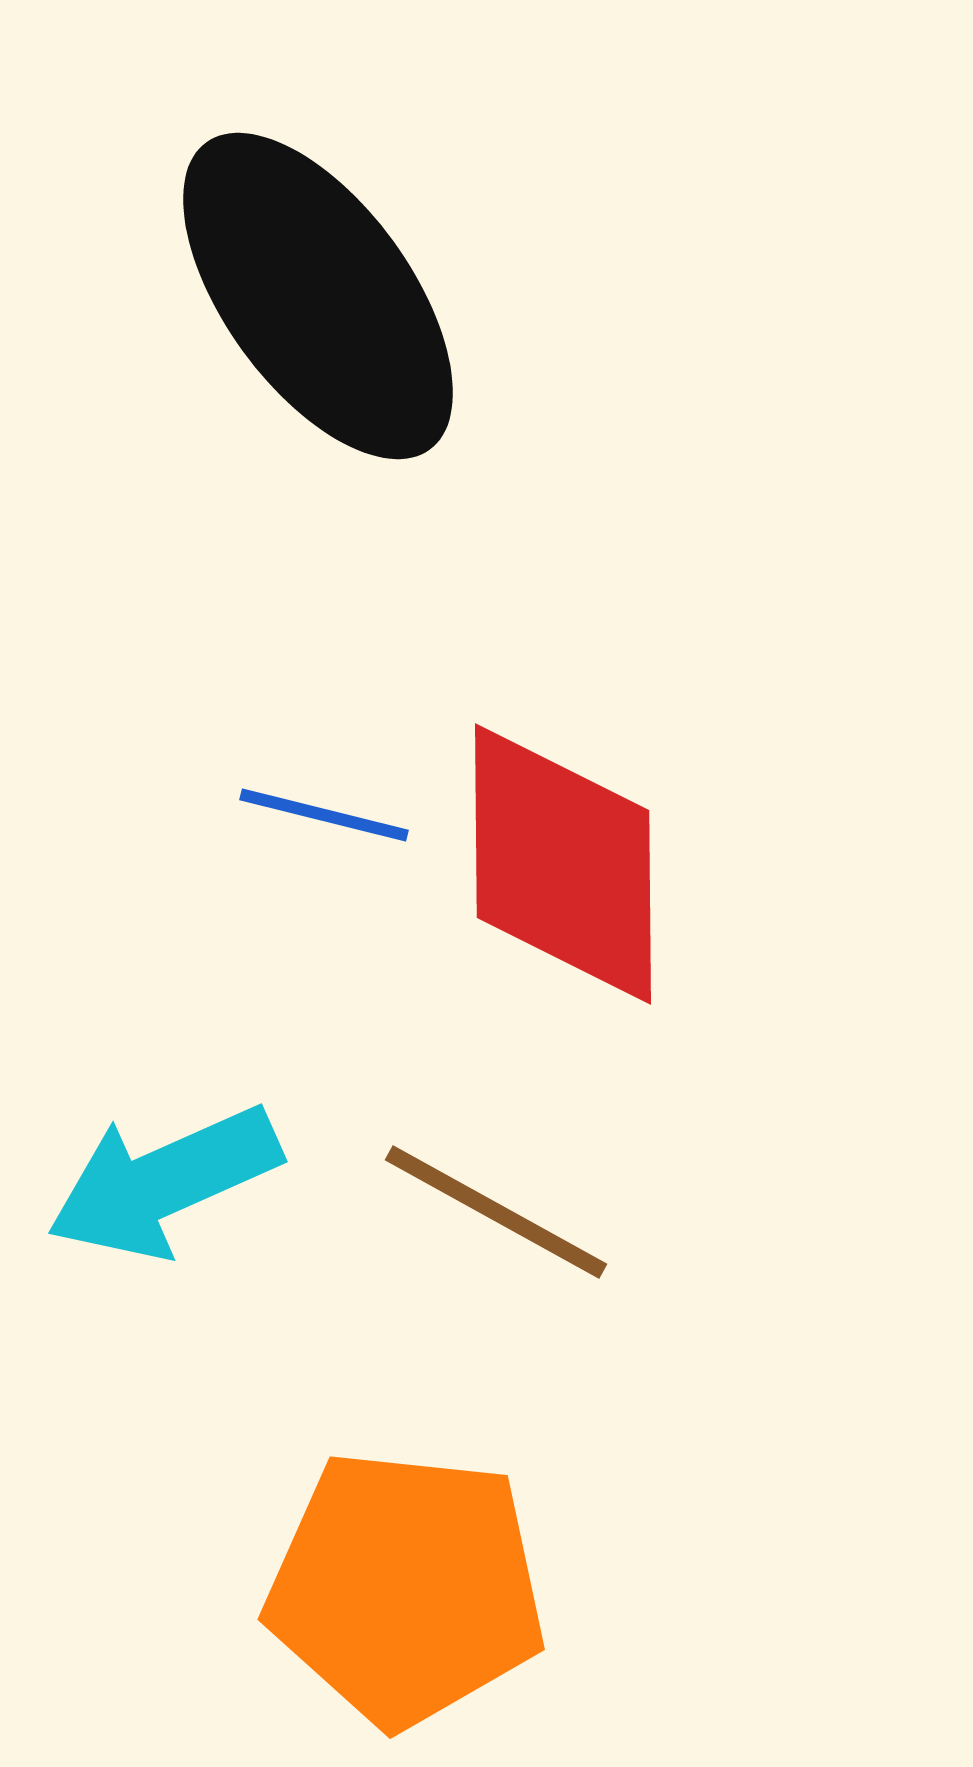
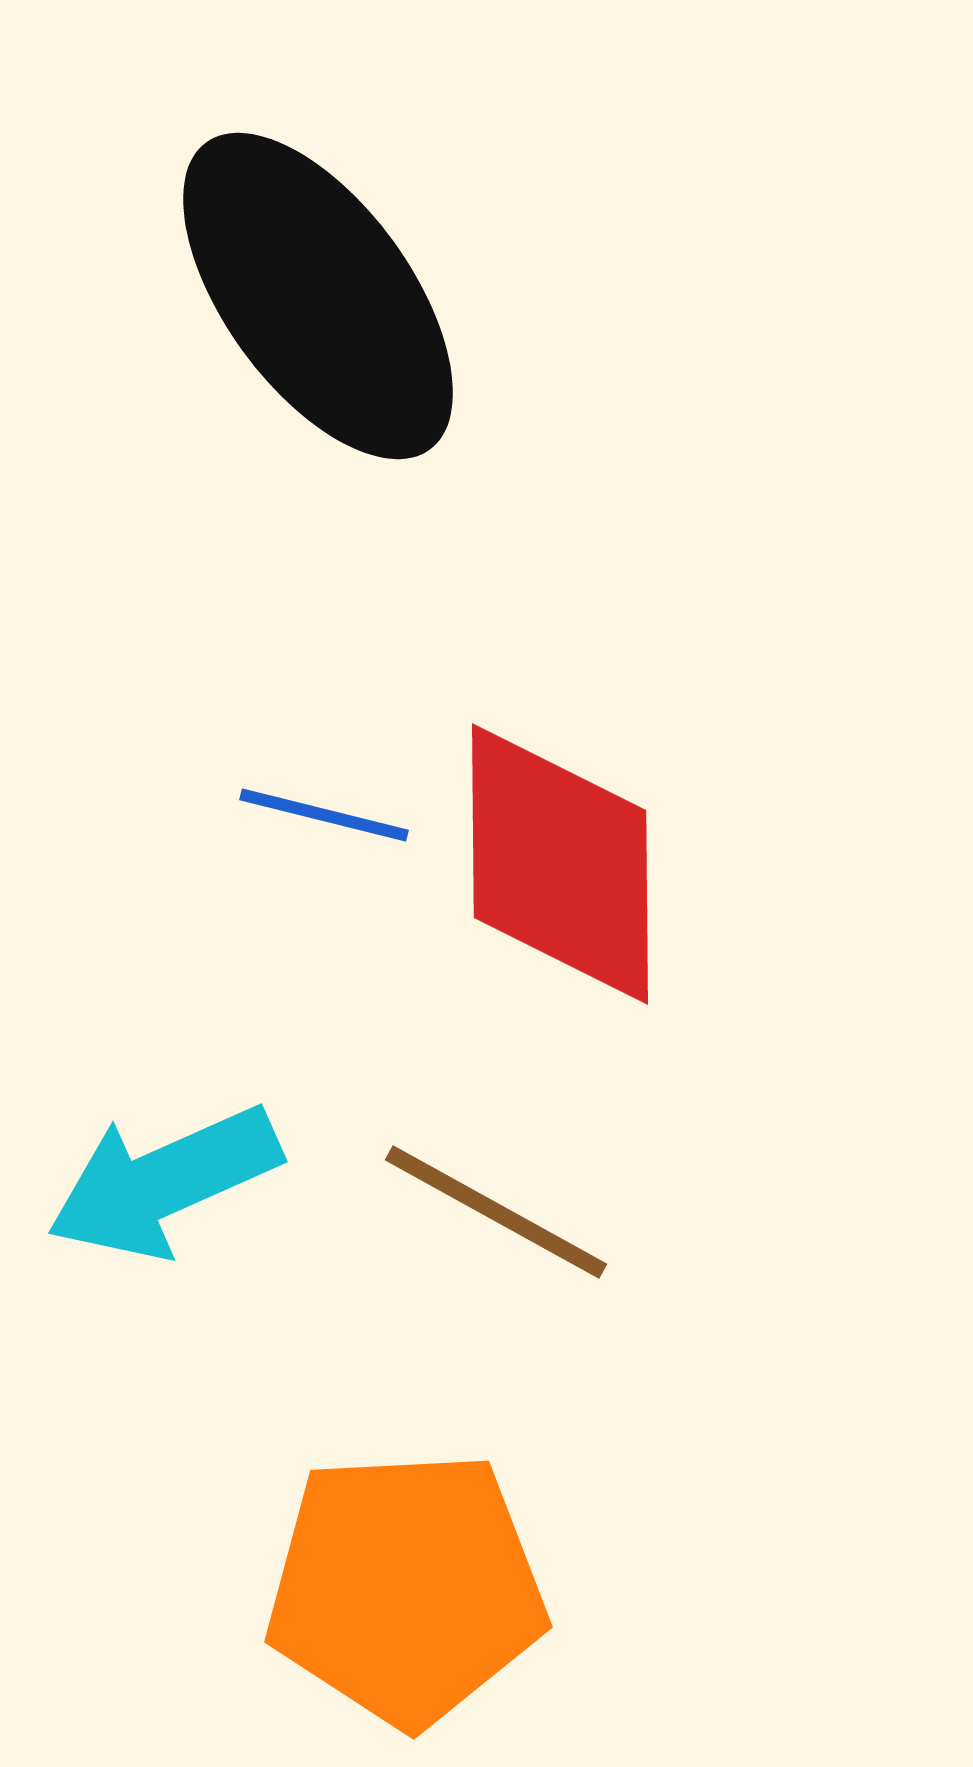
red diamond: moved 3 px left
orange pentagon: rotated 9 degrees counterclockwise
